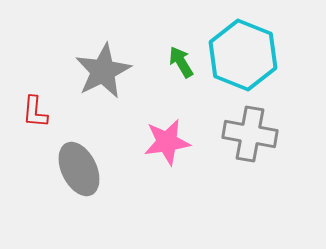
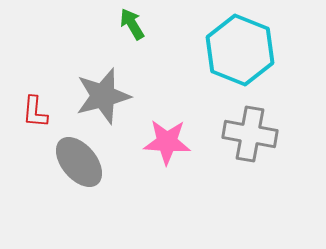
cyan hexagon: moved 3 px left, 5 px up
green arrow: moved 49 px left, 38 px up
gray star: moved 25 px down; rotated 12 degrees clockwise
pink star: rotated 12 degrees clockwise
gray ellipse: moved 7 px up; rotated 14 degrees counterclockwise
